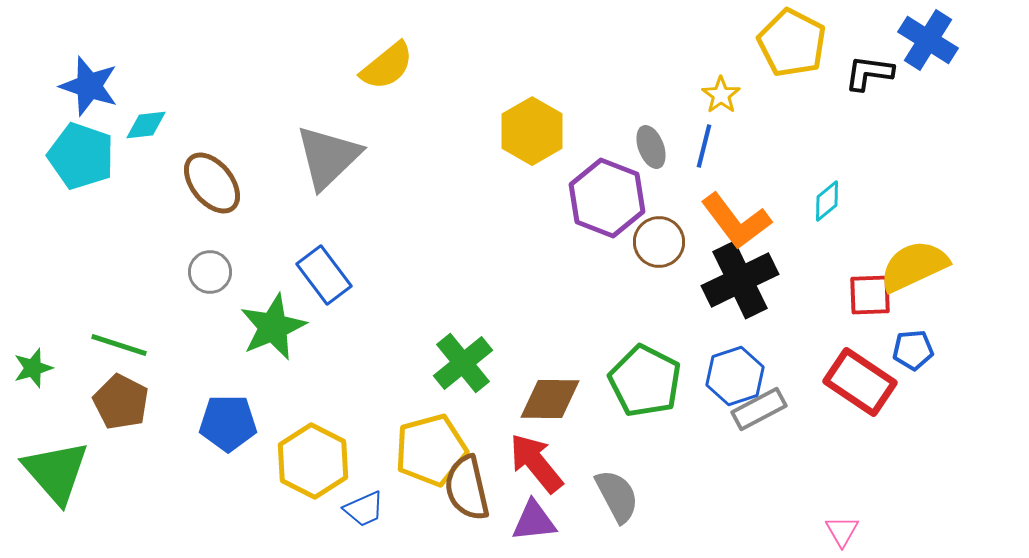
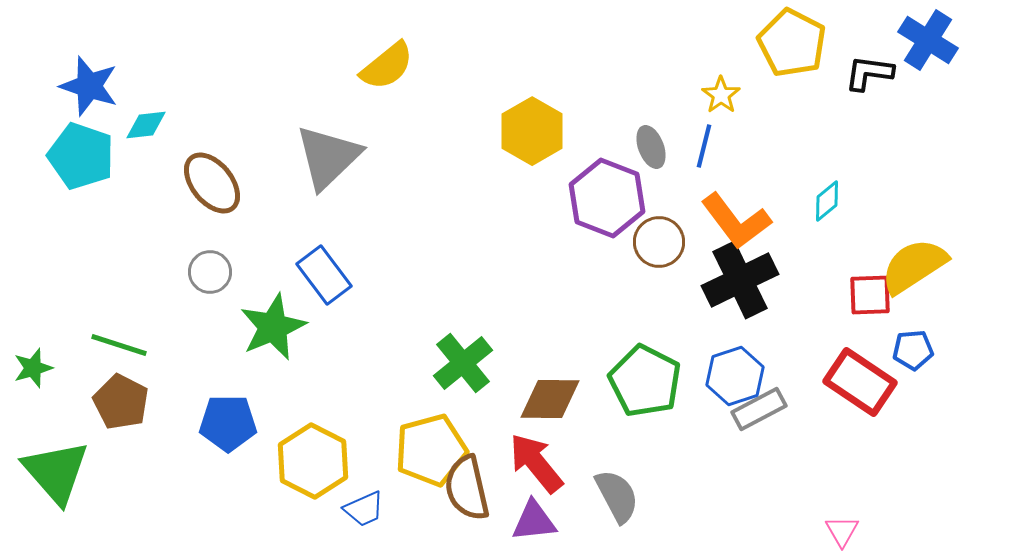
yellow semicircle at (914, 266): rotated 8 degrees counterclockwise
